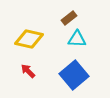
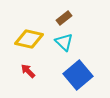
brown rectangle: moved 5 px left
cyan triangle: moved 13 px left, 3 px down; rotated 42 degrees clockwise
blue square: moved 4 px right
